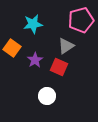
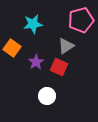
purple star: moved 1 px right, 2 px down
